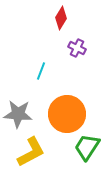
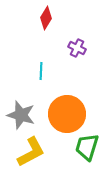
red diamond: moved 15 px left
cyan line: rotated 18 degrees counterclockwise
gray star: moved 3 px right, 1 px down; rotated 12 degrees clockwise
green trapezoid: rotated 16 degrees counterclockwise
